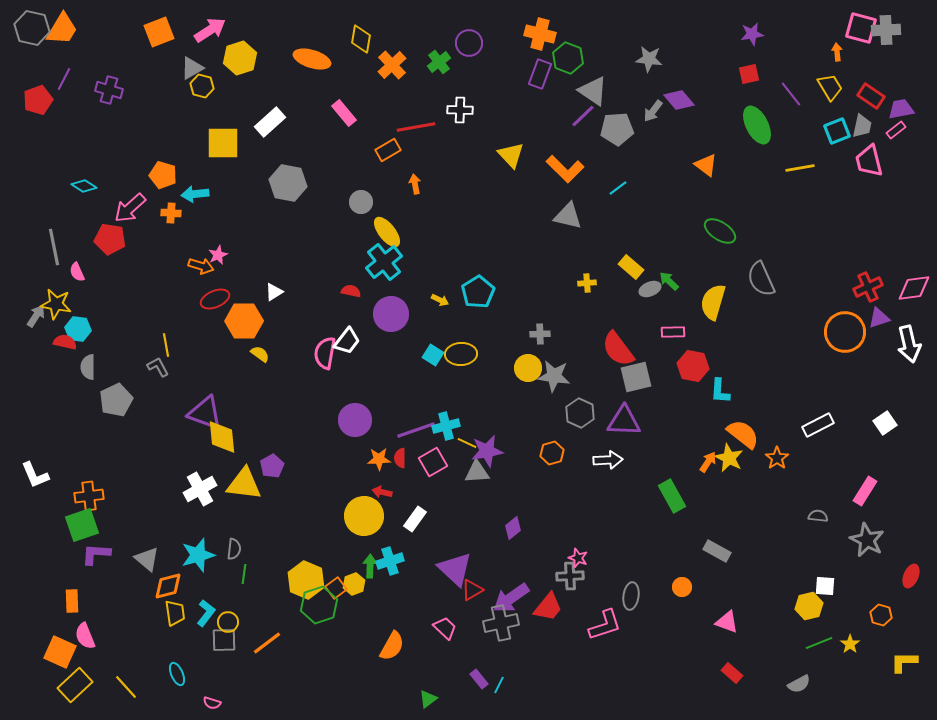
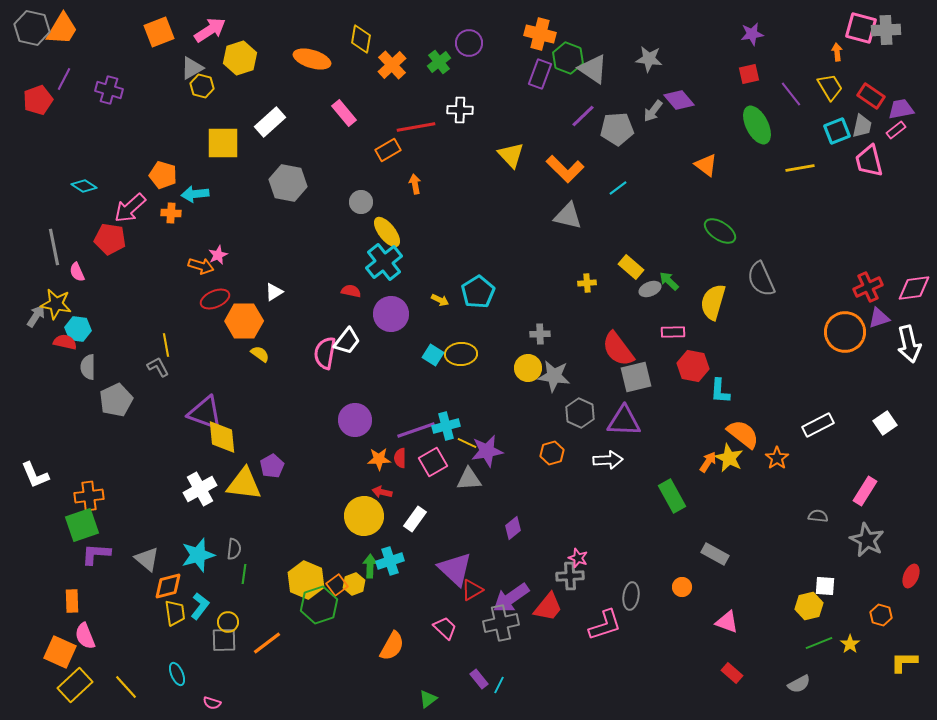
gray triangle at (593, 91): moved 22 px up
gray triangle at (477, 472): moved 8 px left, 7 px down
gray rectangle at (717, 551): moved 2 px left, 3 px down
orange square at (336, 588): moved 1 px right, 3 px up
cyan L-shape at (206, 613): moved 6 px left, 7 px up
